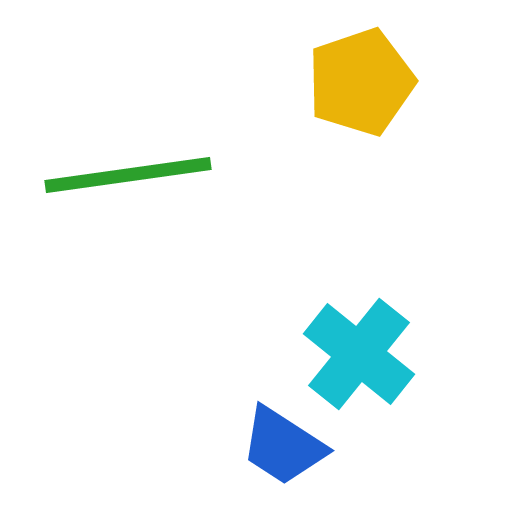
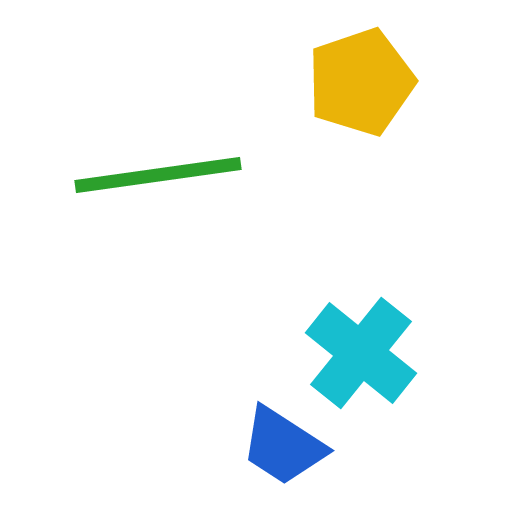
green line: moved 30 px right
cyan cross: moved 2 px right, 1 px up
